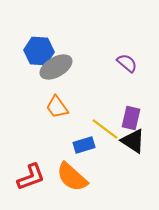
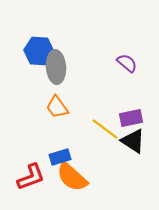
gray ellipse: rotated 64 degrees counterclockwise
purple rectangle: rotated 65 degrees clockwise
blue rectangle: moved 24 px left, 12 px down
